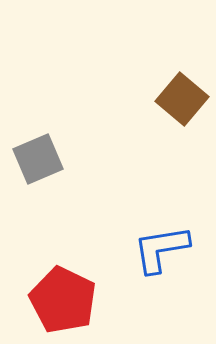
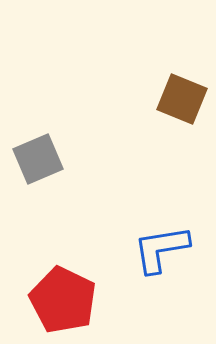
brown square: rotated 18 degrees counterclockwise
